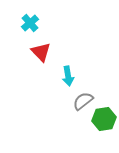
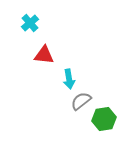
red triangle: moved 3 px right, 3 px down; rotated 40 degrees counterclockwise
cyan arrow: moved 1 px right, 3 px down
gray semicircle: moved 2 px left
